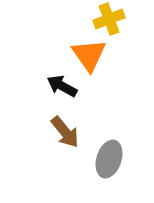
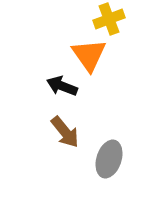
black arrow: rotated 8 degrees counterclockwise
